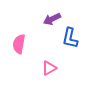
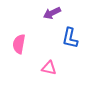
purple arrow: moved 6 px up
pink triangle: rotated 42 degrees clockwise
